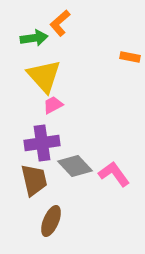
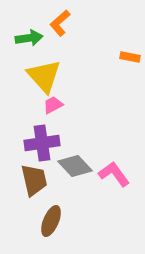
green arrow: moved 5 px left
